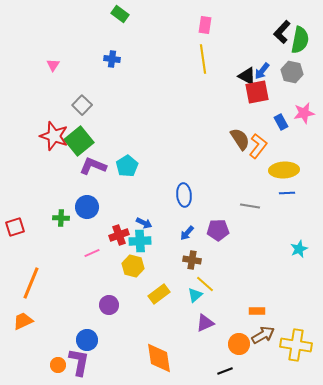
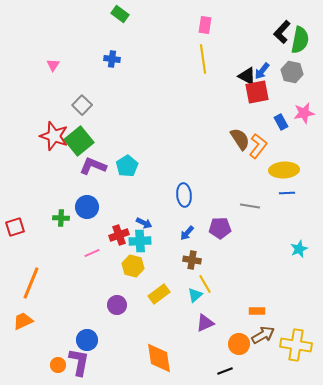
purple pentagon at (218, 230): moved 2 px right, 2 px up
yellow line at (205, 284): rotated 18 degrees clockwise
purple circle at (109, 305): moved 8 px right
